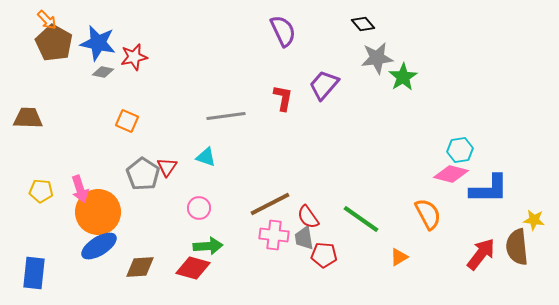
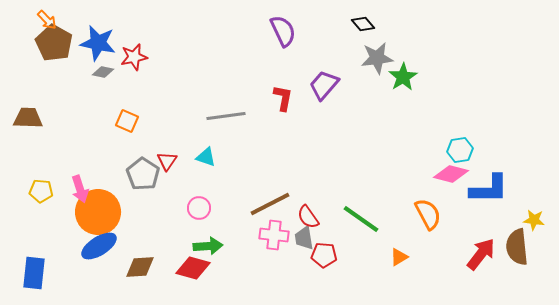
red triangle: moved 6 px up
